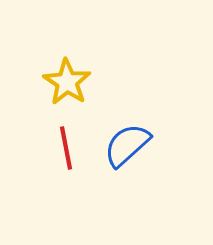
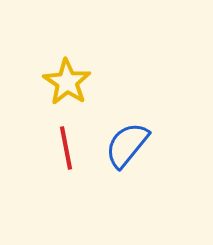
blue semicircle: rotated 9 degrees counterclockwise
